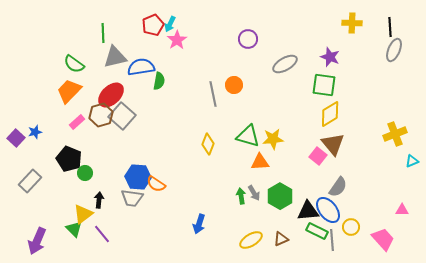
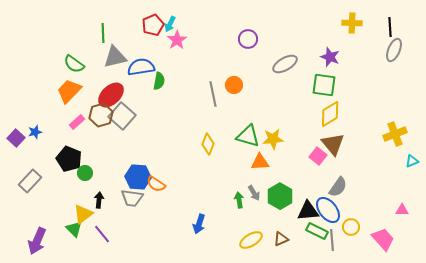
green arrow at (241, 196): moved 2 px left, 4 px down
